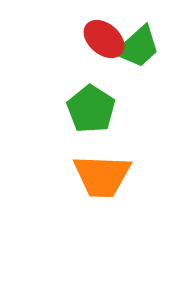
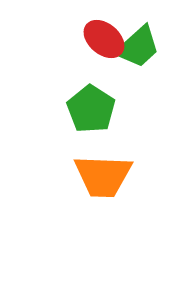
orange trapezoid: moved 1 px right
